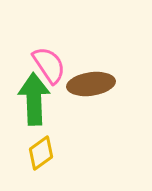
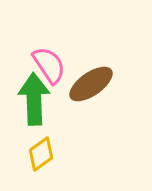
brown ellipse: rotated 27 degrees counterclockwise
yellow diamond: moved 1 px down
